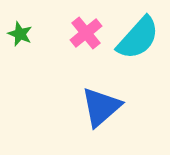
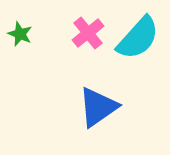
pink cross: moved 2 px right
blue triangle: moved 3 px left; rotated 6 degrees clockwise
